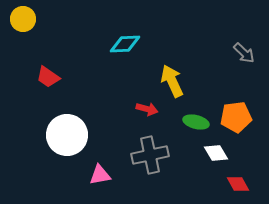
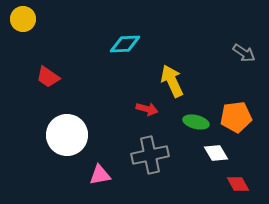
gray arrow: rotated 10 degrees counterclockwise
